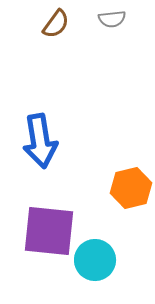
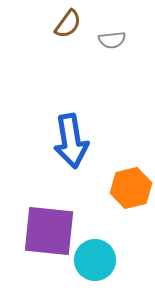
gray semicircle: moved 21 px down
brown semicircle: moved 12 px right
blue arrow: moved 31 px right
